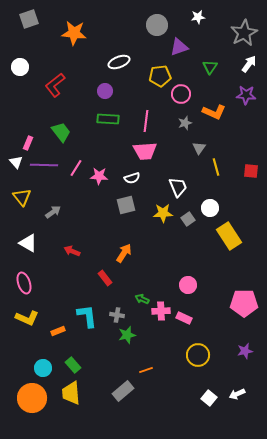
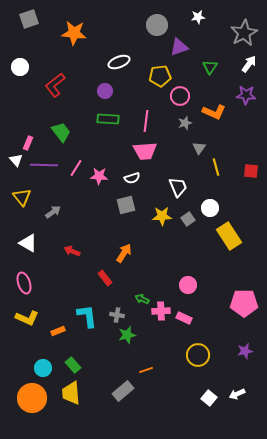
pink circle at (181, 94): moved 1 px left, 2 px down
white triangle at (16, 162): moved 2 px up
yellow star at (163, 213): moved 1 px left, 3 px down
